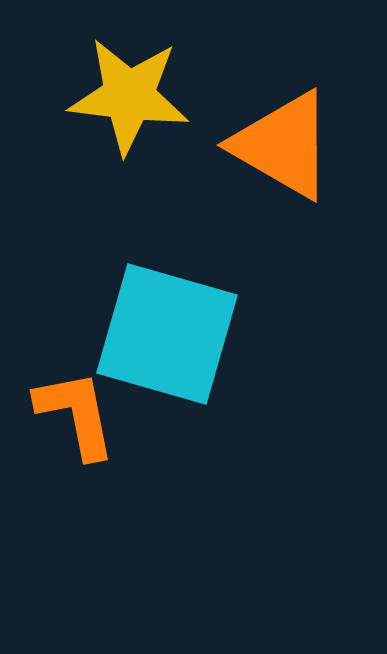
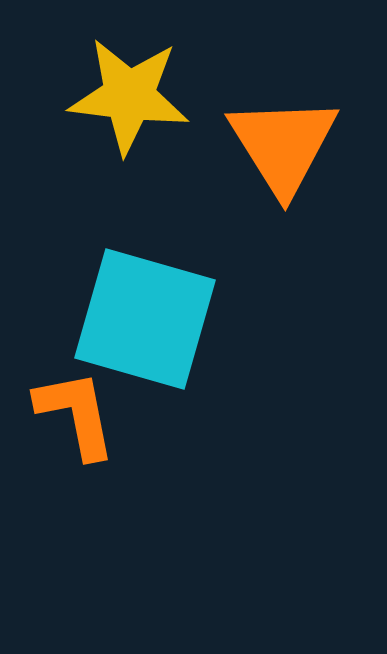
orange triangle: rotated 28 degrees clockwise
cyan square: moved 22 px left, 15 px up
